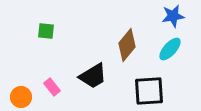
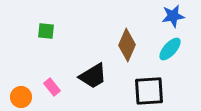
brown diamond: rotated 16 degrees counterclockwise
